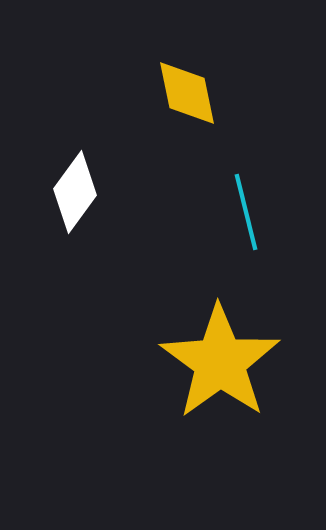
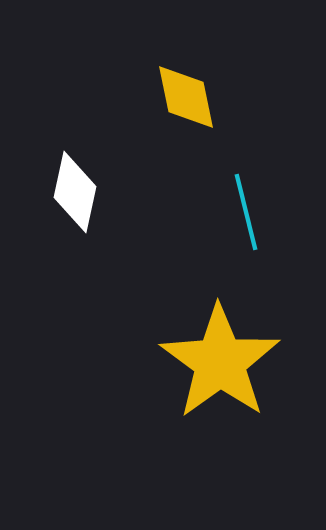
yellow diamond: moved 1 px left, 4 px down
white diamond: rotated 24 degrees counterclockwise
